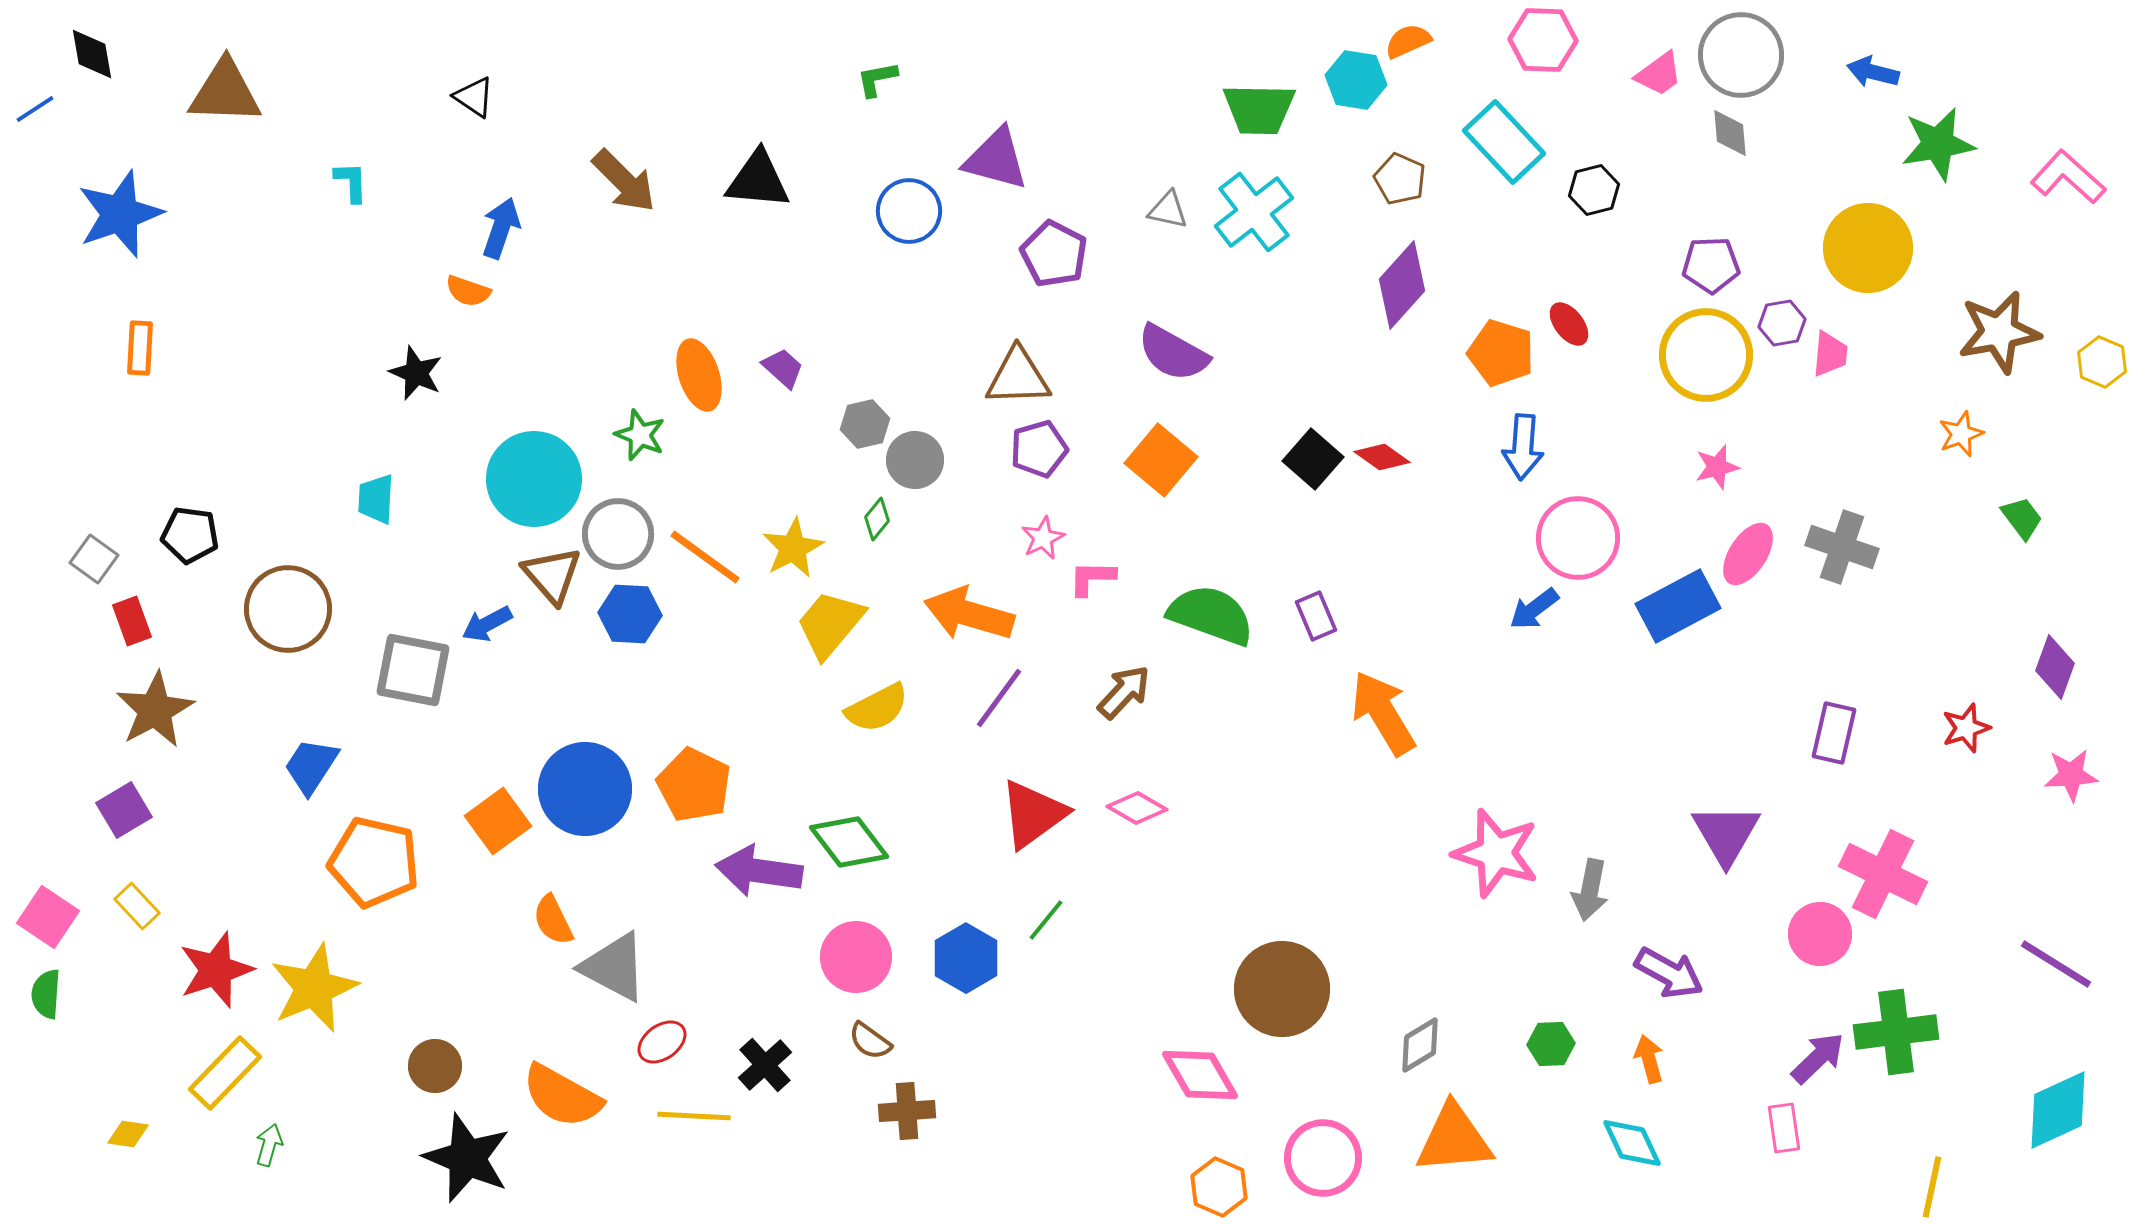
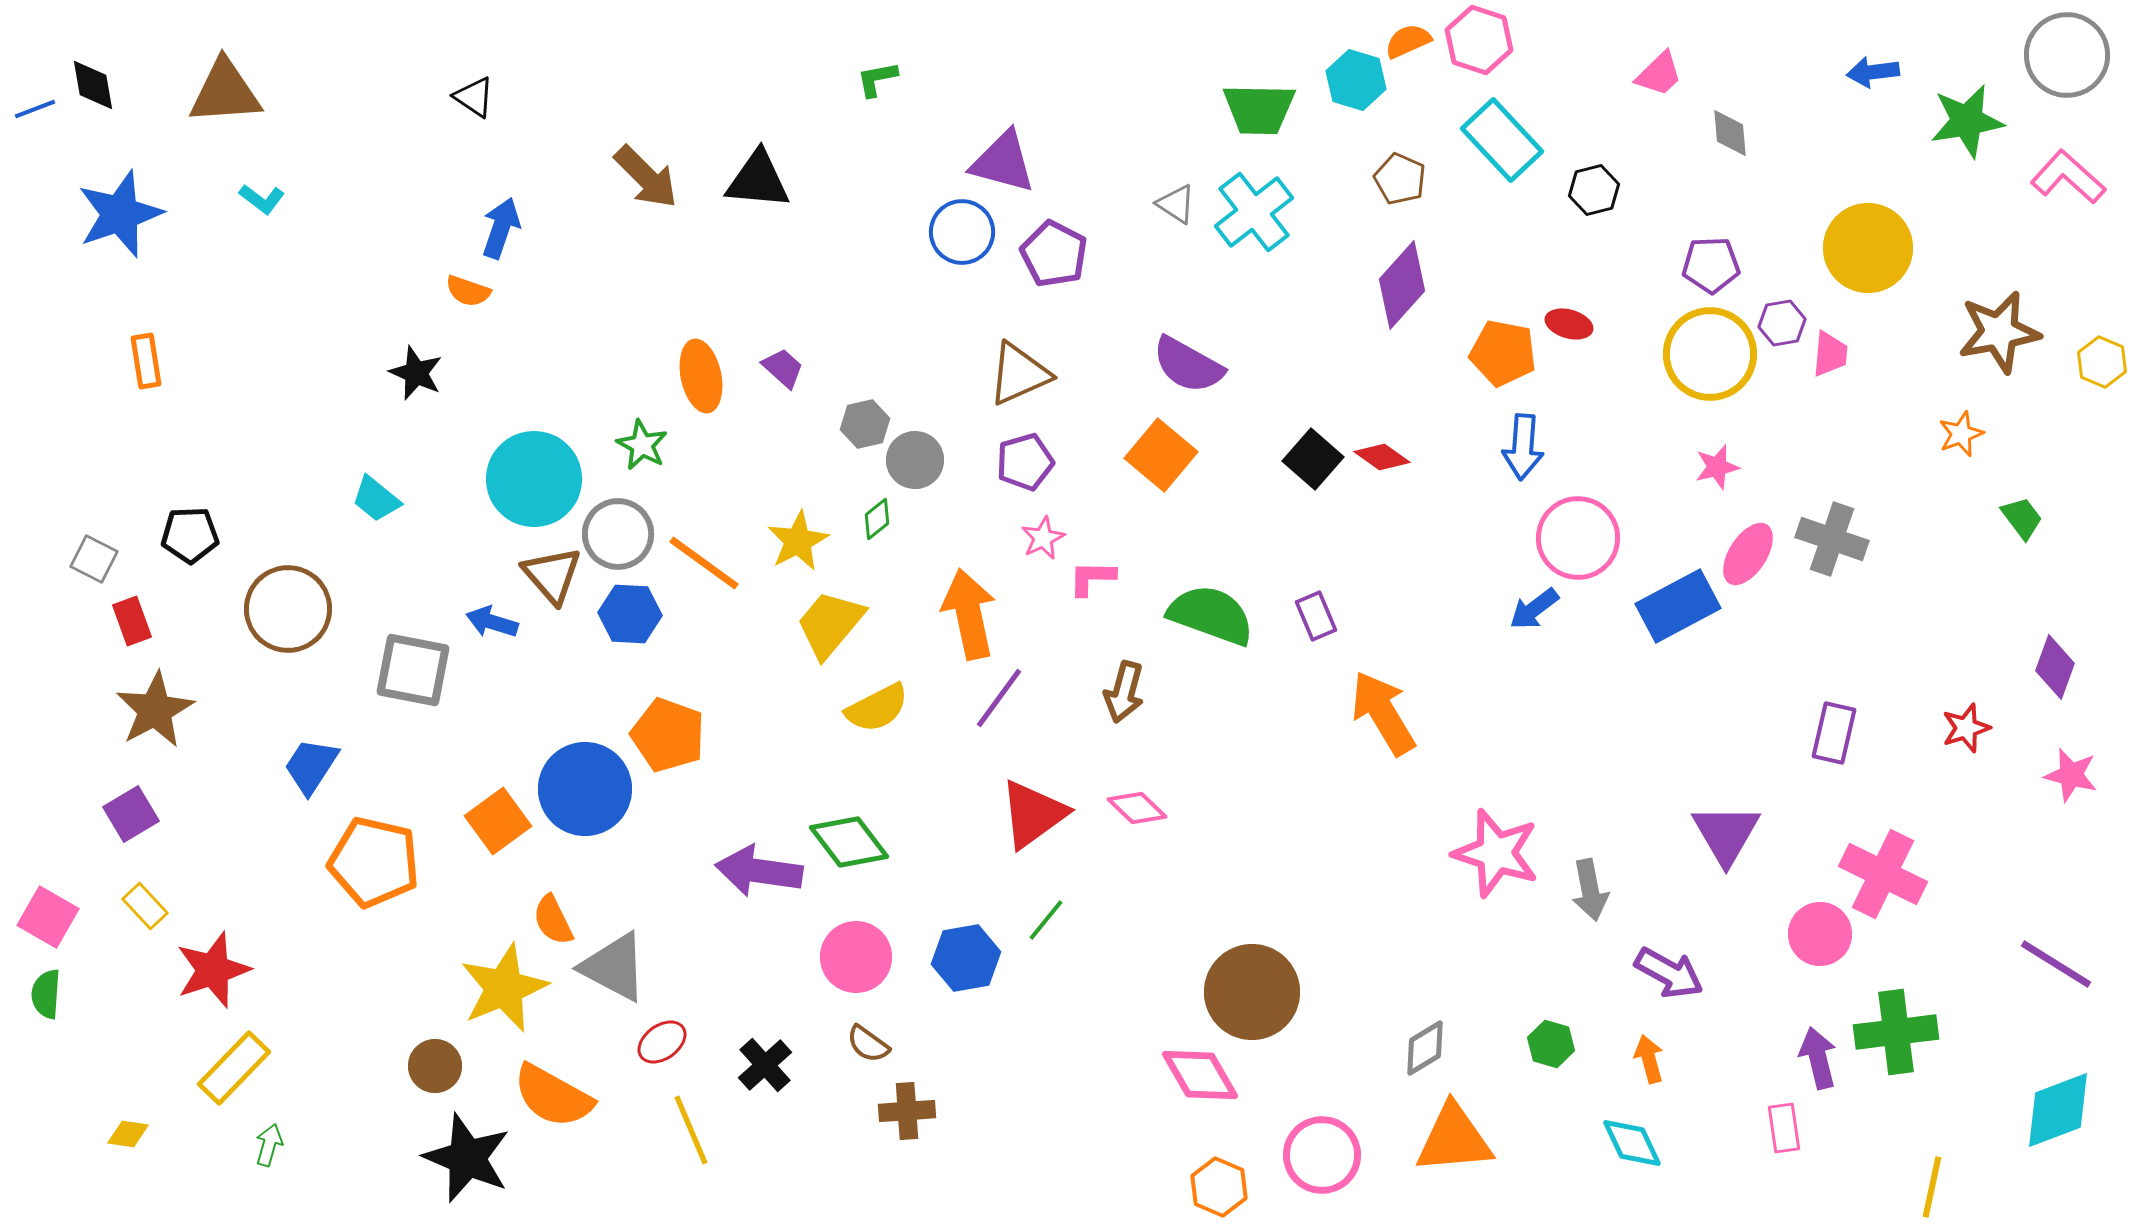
pink hexagon at (1543, 40): moved 64 px left; rotated 16 degrees clockwise
black diamond at (92, 54): moved 1 px right, 31 px down
gray circle at (1741, 55): moved 326 px right
blue arrow at (1873, 72): rotated 21 degrees counterclockwise
pink trapezoid at (1659, 74): rotated 8 degrees counterclockwise
cyan hexagon at (1356, 80): rotated 8 degrees clockwise
brown triangle at (225, 92): rotated 6 degrees counterclockwise
blue line at (35, 109): rotated 12 degrees clockwise
cyan rectangle at (1504, 142): moved 2 px left, 2 px up
green star at (1938, 144): moved 29 px right, 23 px up
purple triangle at (996, 159): moved 7 px right, 3 px down
brown arrow at (624, 181): moved 22 px right, 4 px up
cyan L-shape at (351, 182): moved 89 px left, 17 px down; rotated 129 degrees clockwise
gray triangle at (1168, 210): moved 8 px right, 6 px up; rotated 21 degrees clockwise
blue circle at (909, 211): moved 53 px right, 21 px down
red ellipse at (1569, 324): rotated 36 degrees counterclockwise
orange rectangle at (140, 348): moved 6 px right, 13 px down; rotated 12 degrees counterclockwise
purple semicircle at (1173, 353): moved 15 px right, 12 px down
orange pentagon at (1501, 353): moved 2 px right; rotated 6 degrees counterclockwise
yellow circle at (1706, 355): moved 4 px right, 1 px up
orange ellipse at (699, 375): moved 2 px right, 1 px down; rotated 6 degrees clockwise
brown triangle at (1018, 377): moved 1 px right, 3 px up; rotated 22 degrees counterclockwise
green star at (640, 435): moved 2 px right, 10 px down; rotated 6 degrees clockwise
purple pentagon at (1039, 449): moved 14 px left, 13 px down
orange square at (1161, 460): moved 5 px up
cyan trapezoid at (376, 499): rotated 54 degrees counterclockwise
green diamond at (877, 519): rotated 12 degrees clockwise
black pentagon at (190, 535): rotated 10 degrees counterclockwise
gray cross at (1842, 547): moved 10 px left, 8 px up
yellow star at (793, 548): moved 5 px right, 7 px up
orange line at (705, 557): moved 1 px left, 6 px down
gray square at (94, 559): rotated 9 degrees counterclockwise
orange arrow at (969, 614): rotated 62 degrees clockwise
blue arrow at (487, 624): moved 5 px right, 2 px up; rotated 45 degrees clockwise
brown arrow at (1124, 692): rotated 152 degrees clockwise
pink star at (2071, 775): rotated 18 degrees clockwise
orange pentagon at (694, 785): moved 26 px left, 50 px up; rotated 6 degrees counterclockwise
pink diamond at (1137, 808): rotated 14 degrees clockwise
purple square at (124, 810): moved 7 px right, 4 px down
gray arrow at (1590, 890): rotated 22 degrees counterclockwise
yellow rectangle at (137, 906): moved 8 px right
pink square at (48, 917): rotated 4 degrees counterclockwise
blue hexagon at (966, 958): rotated 20 degrees clockwise
red star at (216, 970): moved 3 px left
yellow star at (314, 988): moved 190 px right
brown circle at (1282, 989): moved 30 px left, 3 px down
brown semicircle at (870, 1041): moved 2 px left, 3 px down
green hexagon at (1551, 1044): rotated 18 degrees clockwise
gray diamond at (1420, 1045): moved 5 px right, 3 px down
purple arrow at (1818, 1058): rotated 60 degrees counterclockwise
yellow rectangle at (225, 1073): moved 9 px right, 5 px up
orange semicircle at (562, 1096): moved 9 px left
cyan diamond at (2058, 1110): rotated 4 degrees clockwise
yellow line at (694, 1116): moved 3 px left, 14 px down; rotated 64 degrees clockwise
pink circle at (1323, 1158): moved 1 px left, 3 px up
